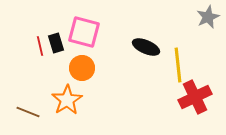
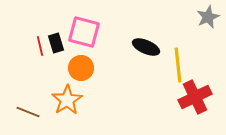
orange circle: moved 1 px left
